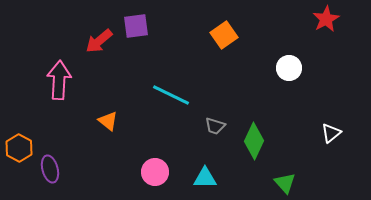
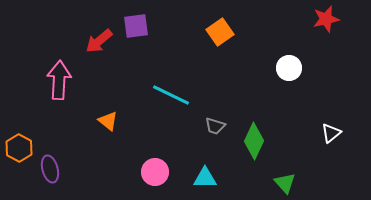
red star: rotated 16 degrees clockwise
orange square: moved 4 px left, 3 px up
